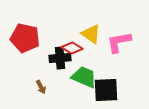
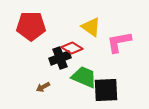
yellow triangle: moved 7 px up
red pentagon: moved 6 px right, 12 px up; rotated 12 degrees counterclockwise
black cross: rotated 15 degrees counterclockwise
brown arrow: moved 2 px right; rotated 88 degrees clockwise
